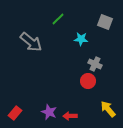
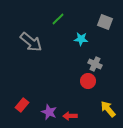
red rectangle: moved 7 px right, 8 px up
